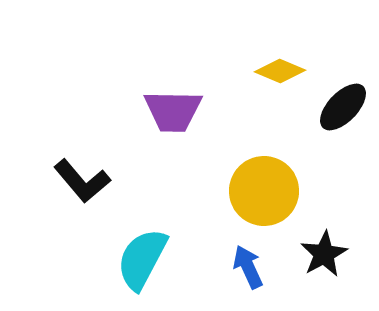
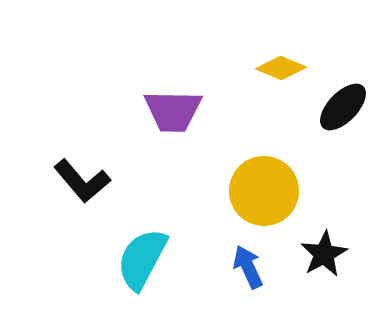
yellow diamond: moved 1 px right, 3 px up
